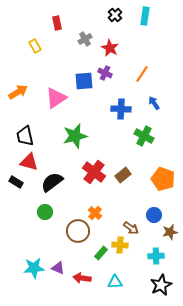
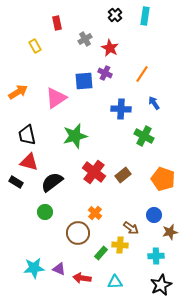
black trapezoid: moved 2 px right, 1 px up
brown circle: moved 2 px down
purple triangle: moved 1 px right, 1 px down
